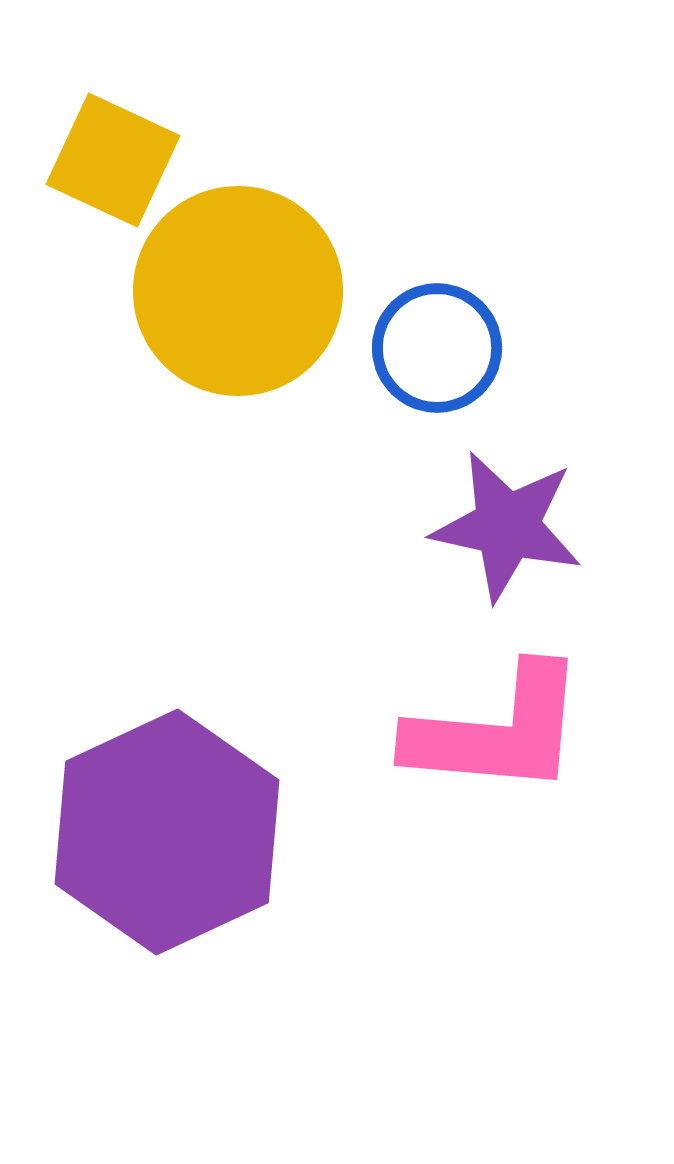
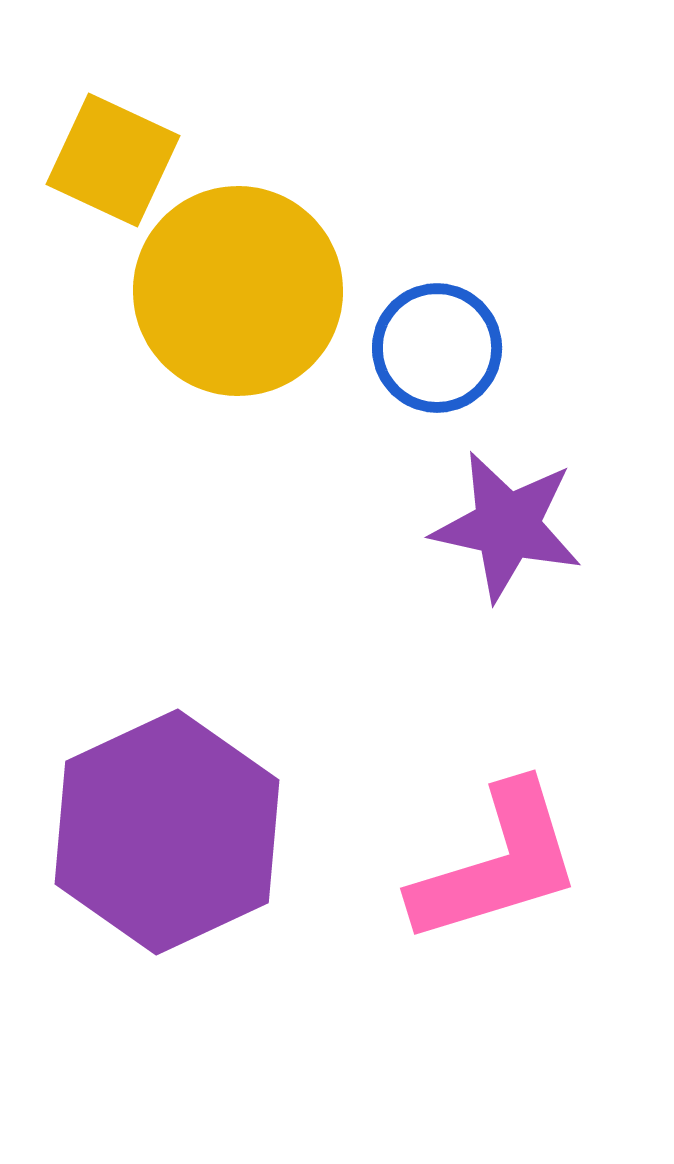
pink L-shape: moved 133 px down; rotated 22 degrees counterclockwise
